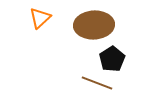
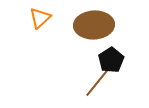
black pentagon: moved 1 px left, 1 px down
brown line: rotated 72 degrees counterclockwise
